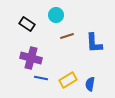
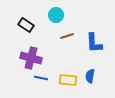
black rectangle: moved 1 px left, 1 px down
yellow rectangle: rotated 36 degrees clockwise
blue semicircle: moved 8 px up
